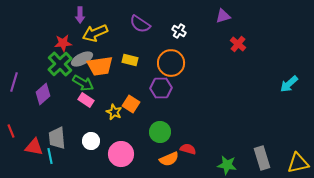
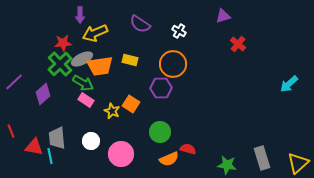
orange circle: moved 2 px right, 1 px down
purple line: rotated 30 degrees clockwise
yellow star: moved 2 px left, 1 px up
yellow triangle: rotated 30 degrees counterclockwise
